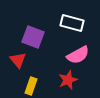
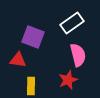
white rectangle: rotated 50 degrees counterclockwise
pink semicircle: rotated 75 degrees counterclockwise
red triangle: rotated 42 degrees counterclockwise
yellow rectangle: rotated 18 degrees counterclockwise
